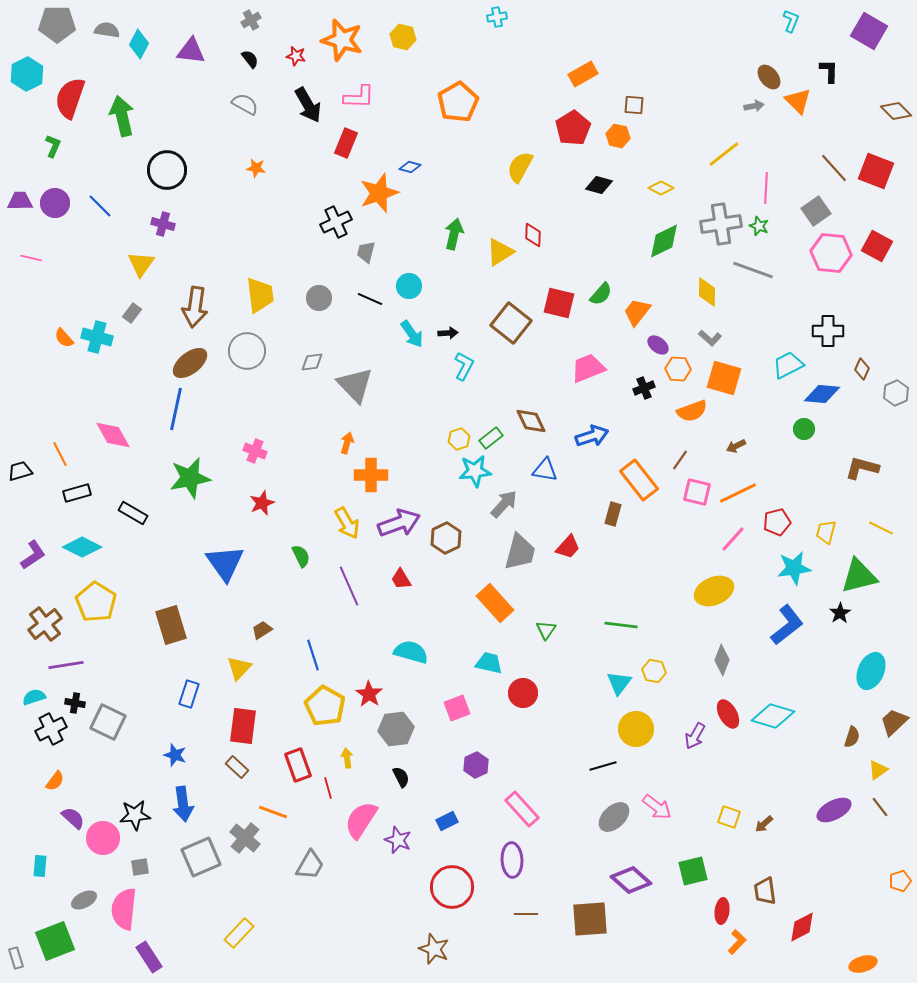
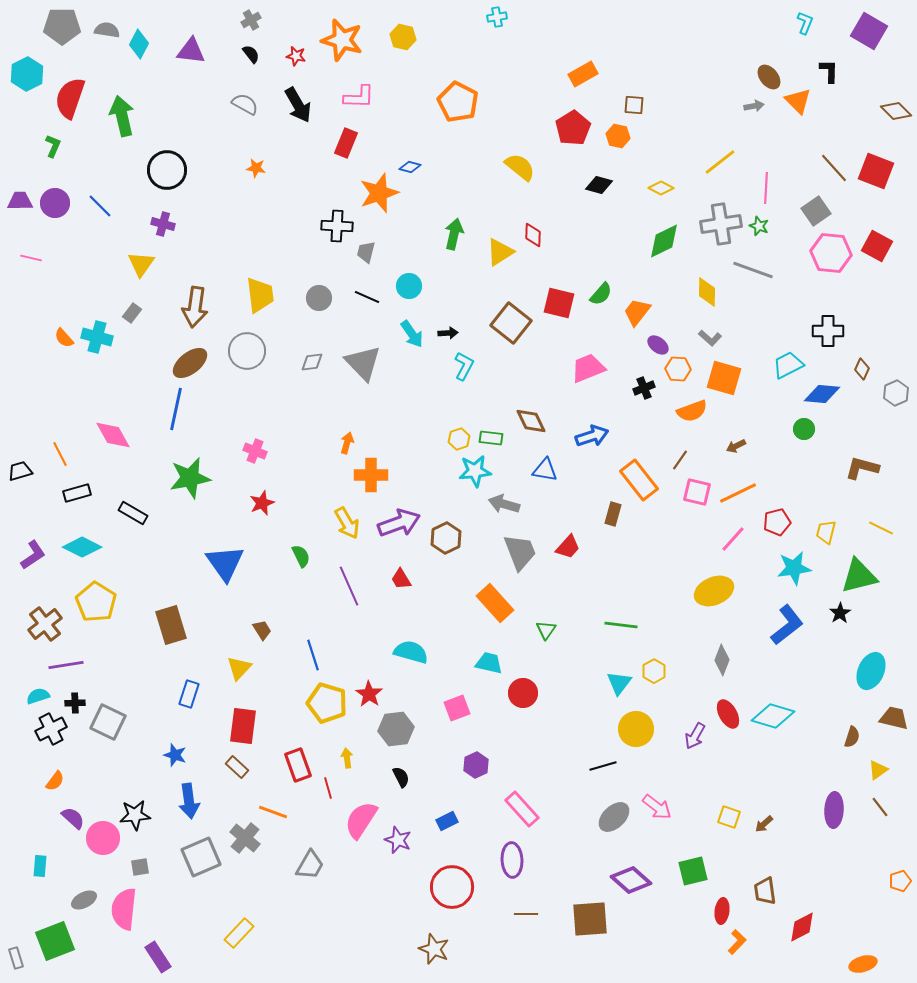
cyan L-shape at (791, 21): moved 14 px right, 2 px down
gray pentagon at (57, 24): moved 5 px right, 2 px down
black semicircle at (250, 59): moved 1 px right, 5 px up
orange pentagon at (458, 102): rotated 15 degrees counterclockwise
black arrow at (308, 105): moved 10 px left
yellow line at (724, 154): moved 4 px left, 8 px down
yellow semicircle at (520, 167): rotated 100 degrees clockwise
black cross at (336, 222): moved 1 px right, 4 px down; rotated 28 degrees clockwise
black line at (370, 299): moved 3 px left, 2 px up
gray triangle at (355, 385): moved 8 px right, 22 px up
green rectangle at (491, 438): rotated 45 degrees clockwise
gray arrow at (504, 504): rotated 116 degrees counterclockwise
gray trapezoid at (520, 552): rotated 36 degrees counterclockwise
brown trapezoid at (262, 630): rotated 90 degrees clockwise
yellow hexagon at (654, 671): rotated 20 degrees clockwise
cyan semicircle at (34, 697): moved 4 px right, 1 px up
black cross at (75, 703): rotated 12 degrees counterclockwise
yellow pentagon at (325, 706): moved 2 px right, 3 px up; rotated 12 degrees counterclockwise
brown trapezoid at (894, 722): moved 4 px up; rotated 56 degrees clockwise
blue arrow at (183, 804): moved 6 px right, 3 px up
purple ellipse at (834, 810): rotated 60 degrees counterclockwise
purple rectangle at (149, 957): moved 9 px right
